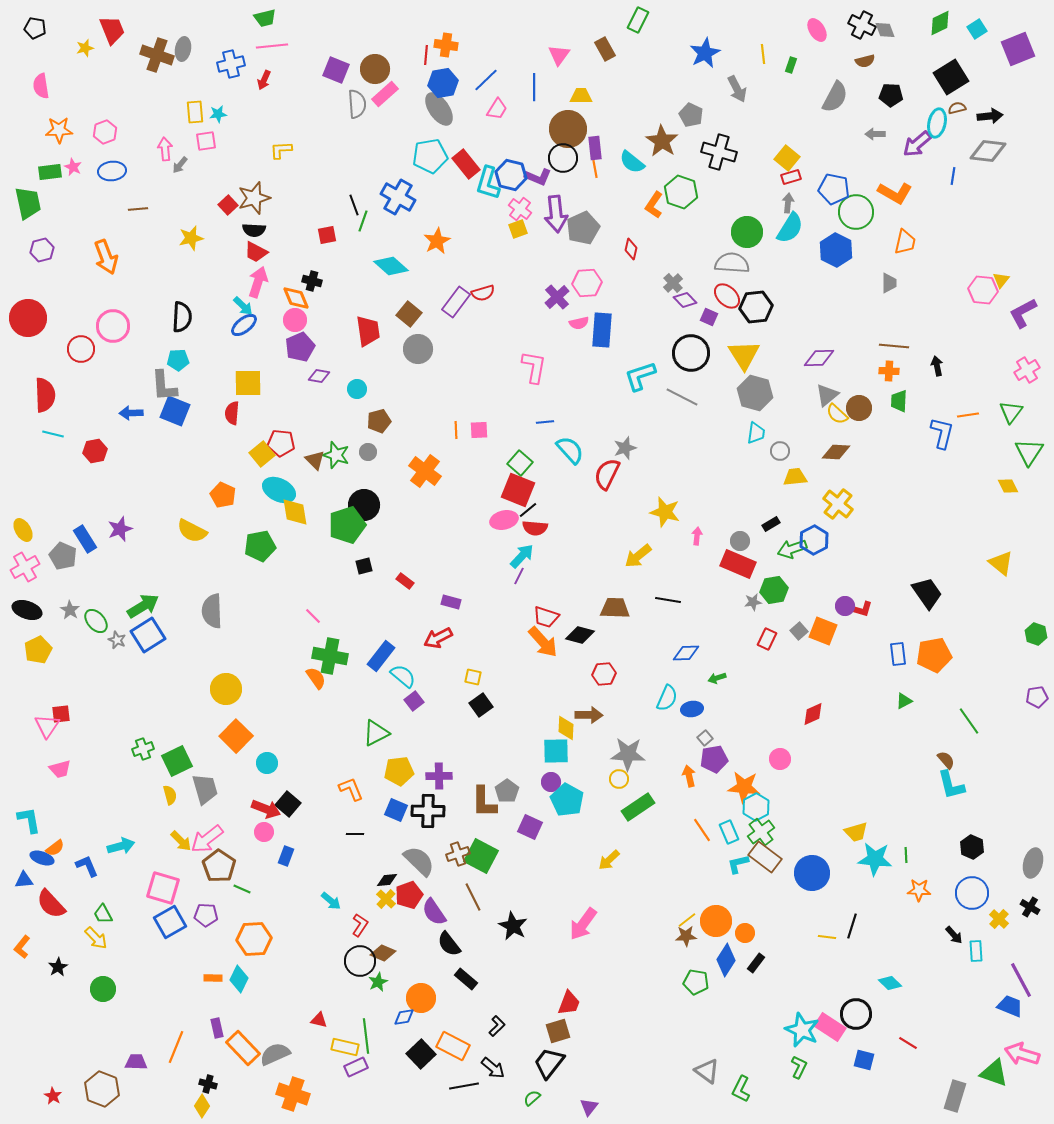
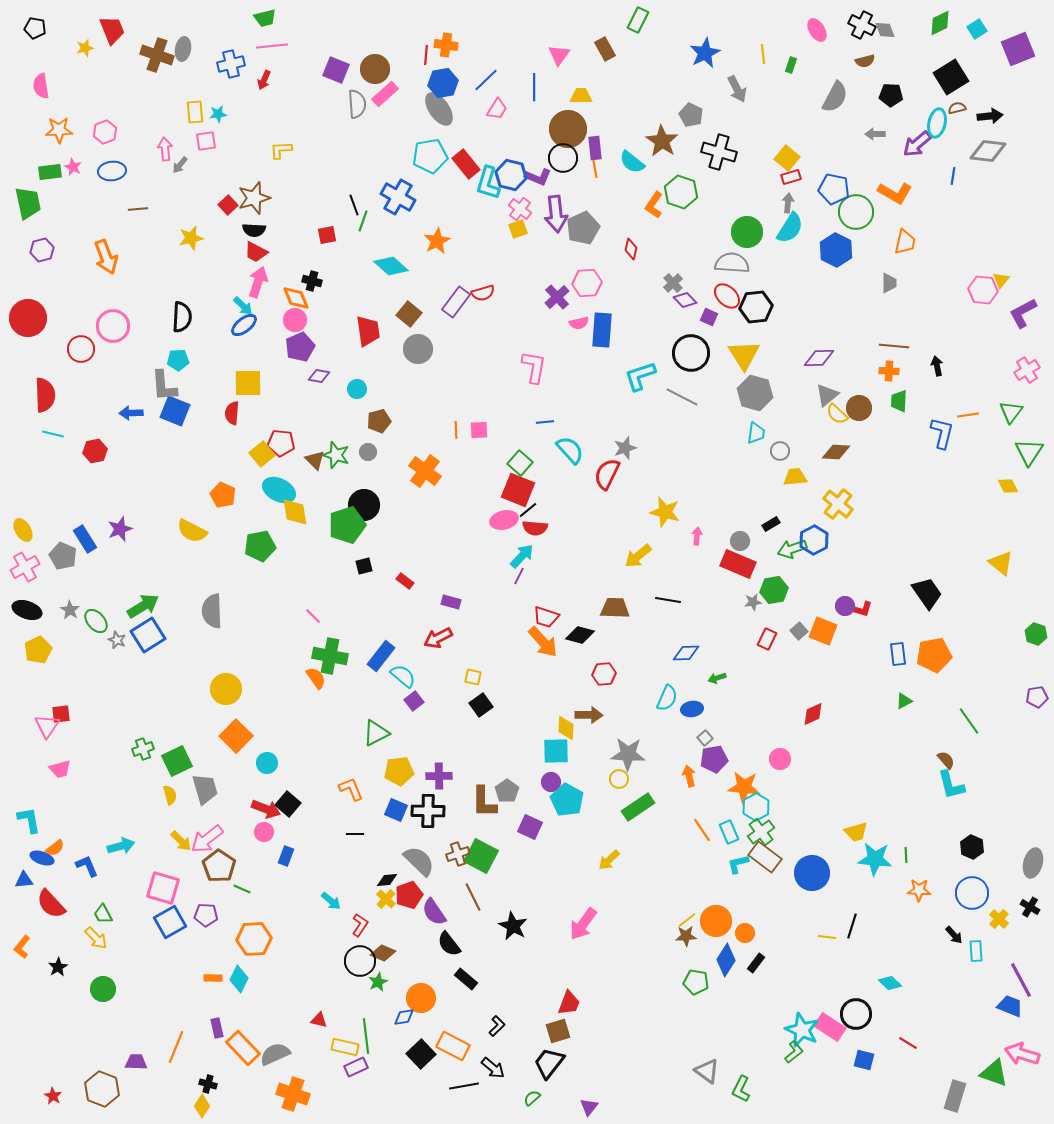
green L-shape at (799, 1067): moved 5 px left, 15 px up; rotated 25 degrees clockwise
